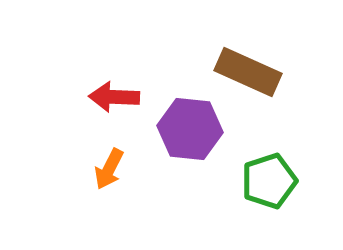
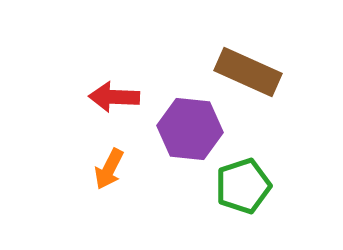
green pentagon: moved 26 px left, 5 px down
